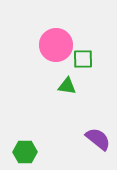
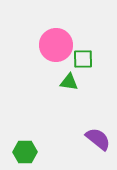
green triangle: moved 2 px right, 4 px up
